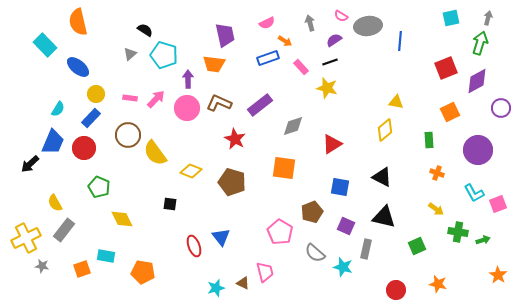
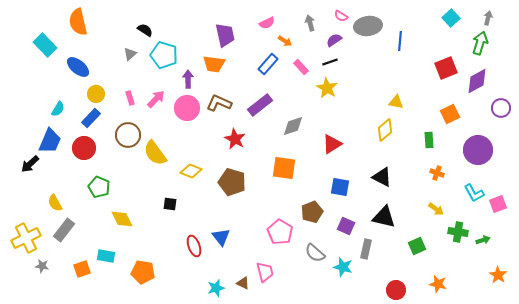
cyan square at (451, 18): rotated 30 degrees counterclockwise
blue rectangle at (268, 58): moved 6 px down; rotated 30 degrees counterclockwise
yellow star at (327, 88): rotated 15 degrees clockwise
pink rectangle at (130, 98): rotated 64 degrees clockwise
orange square at (450, 112): moved 2 px down
blue trapezoid at (53, 142): moved 3 px left, 1 px up
